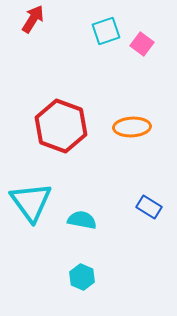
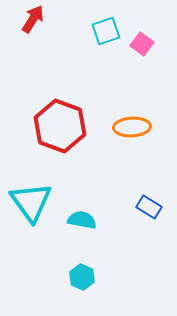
red hexagon: moved 1 px left
